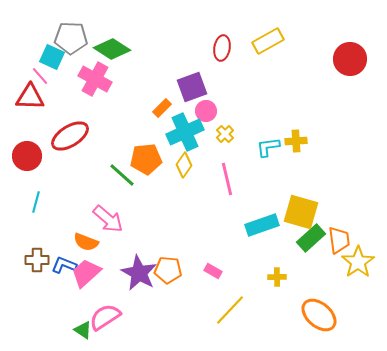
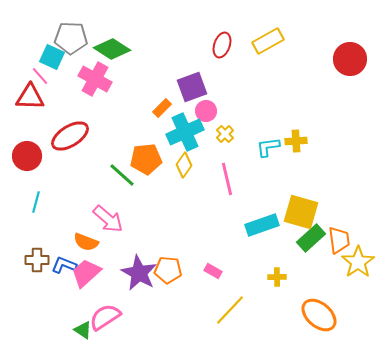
red ellipse at (222, 48): moved 3 px up; rotated 10 degrees clockwise
